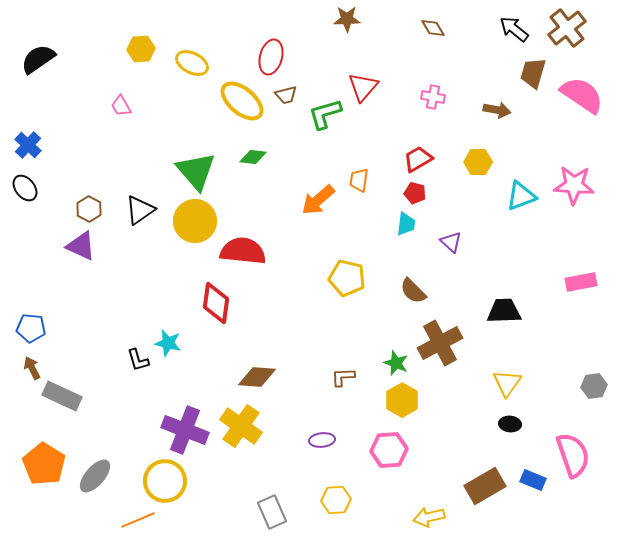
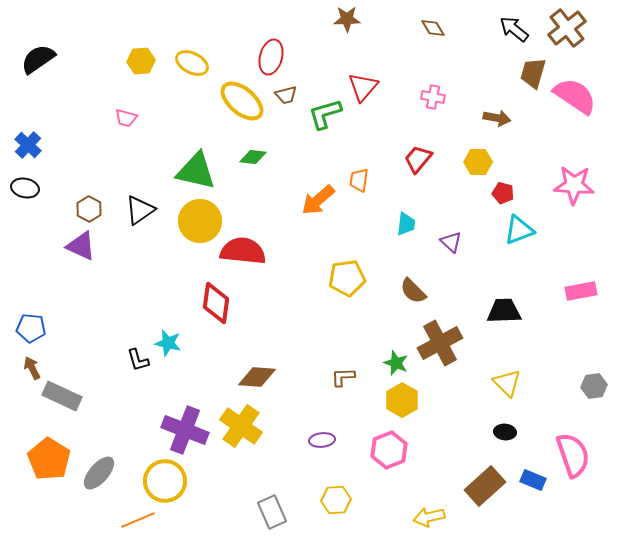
yellow hexagon at (141, 49): moved 12 px down
pink semicircle at (582, 95): moved 7 px left, 1 px down
pink trapezoid at (121, 106): moved 5 px right, 12 px down; rotated 45 degrees counterclockwise
brown arrow at (497, 110): moved 8 px down
red trapezoid at (418, 159): rotated 20 degrees counterclockwise
green triangle at (196, 171): rotated 36 degrees counterclockwise
black ellipse at (25, 188): rotated 40 degrees counterclockwise
red pentagon at (415, 193): moved 88 px right
cyan triangle at (521, 196): moved 2 px left, 34 px down
yellow circle at (195, 221): moved 5 px right
yellow pentagon at (347, 278): rotated 21 degrees counterclockwise
pink rectangle at (581, 282): moved 9 px down
yellow triangle at (507, 383): rotated 20 degrees counterclockwise
black ellipse at (510, 424): moved 5 px left, 8 px down
pink hexagon at (389, 450): rotated 18 degrees counterclockwise
orange pentagon at (44, 464): moved 5 px right, 5 px up
gray ellipse at (95, 476): moved 4 px right, 3 px up
brown rectangle at (485, 486): rotated 12 degrees counterclockwise
